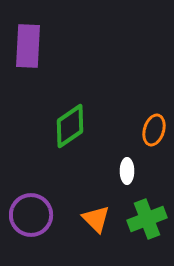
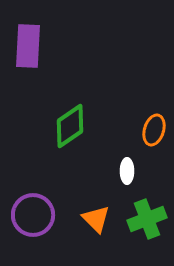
purple circle: moved 2 px right
